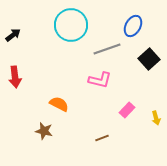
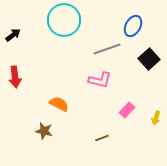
cyan circle: moved 7 px left, 5 px up
yellow arrow: rotated 32 degrees clockwise
